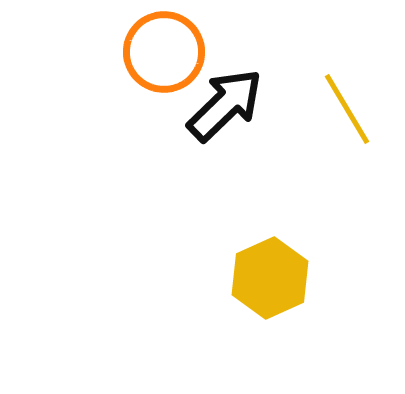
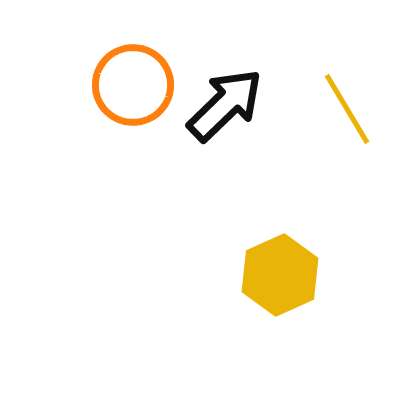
orange circle: moved 31 px left, 33 px down
yellow hexagon: moved 10 px right, 3 px up
